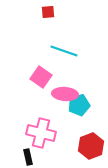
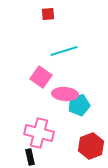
red square: moved 2 px down
cyan line: rotated 36 degrees counterclockwise
pink cross: moved 2 px left
black rectangle: moved 2 px right
